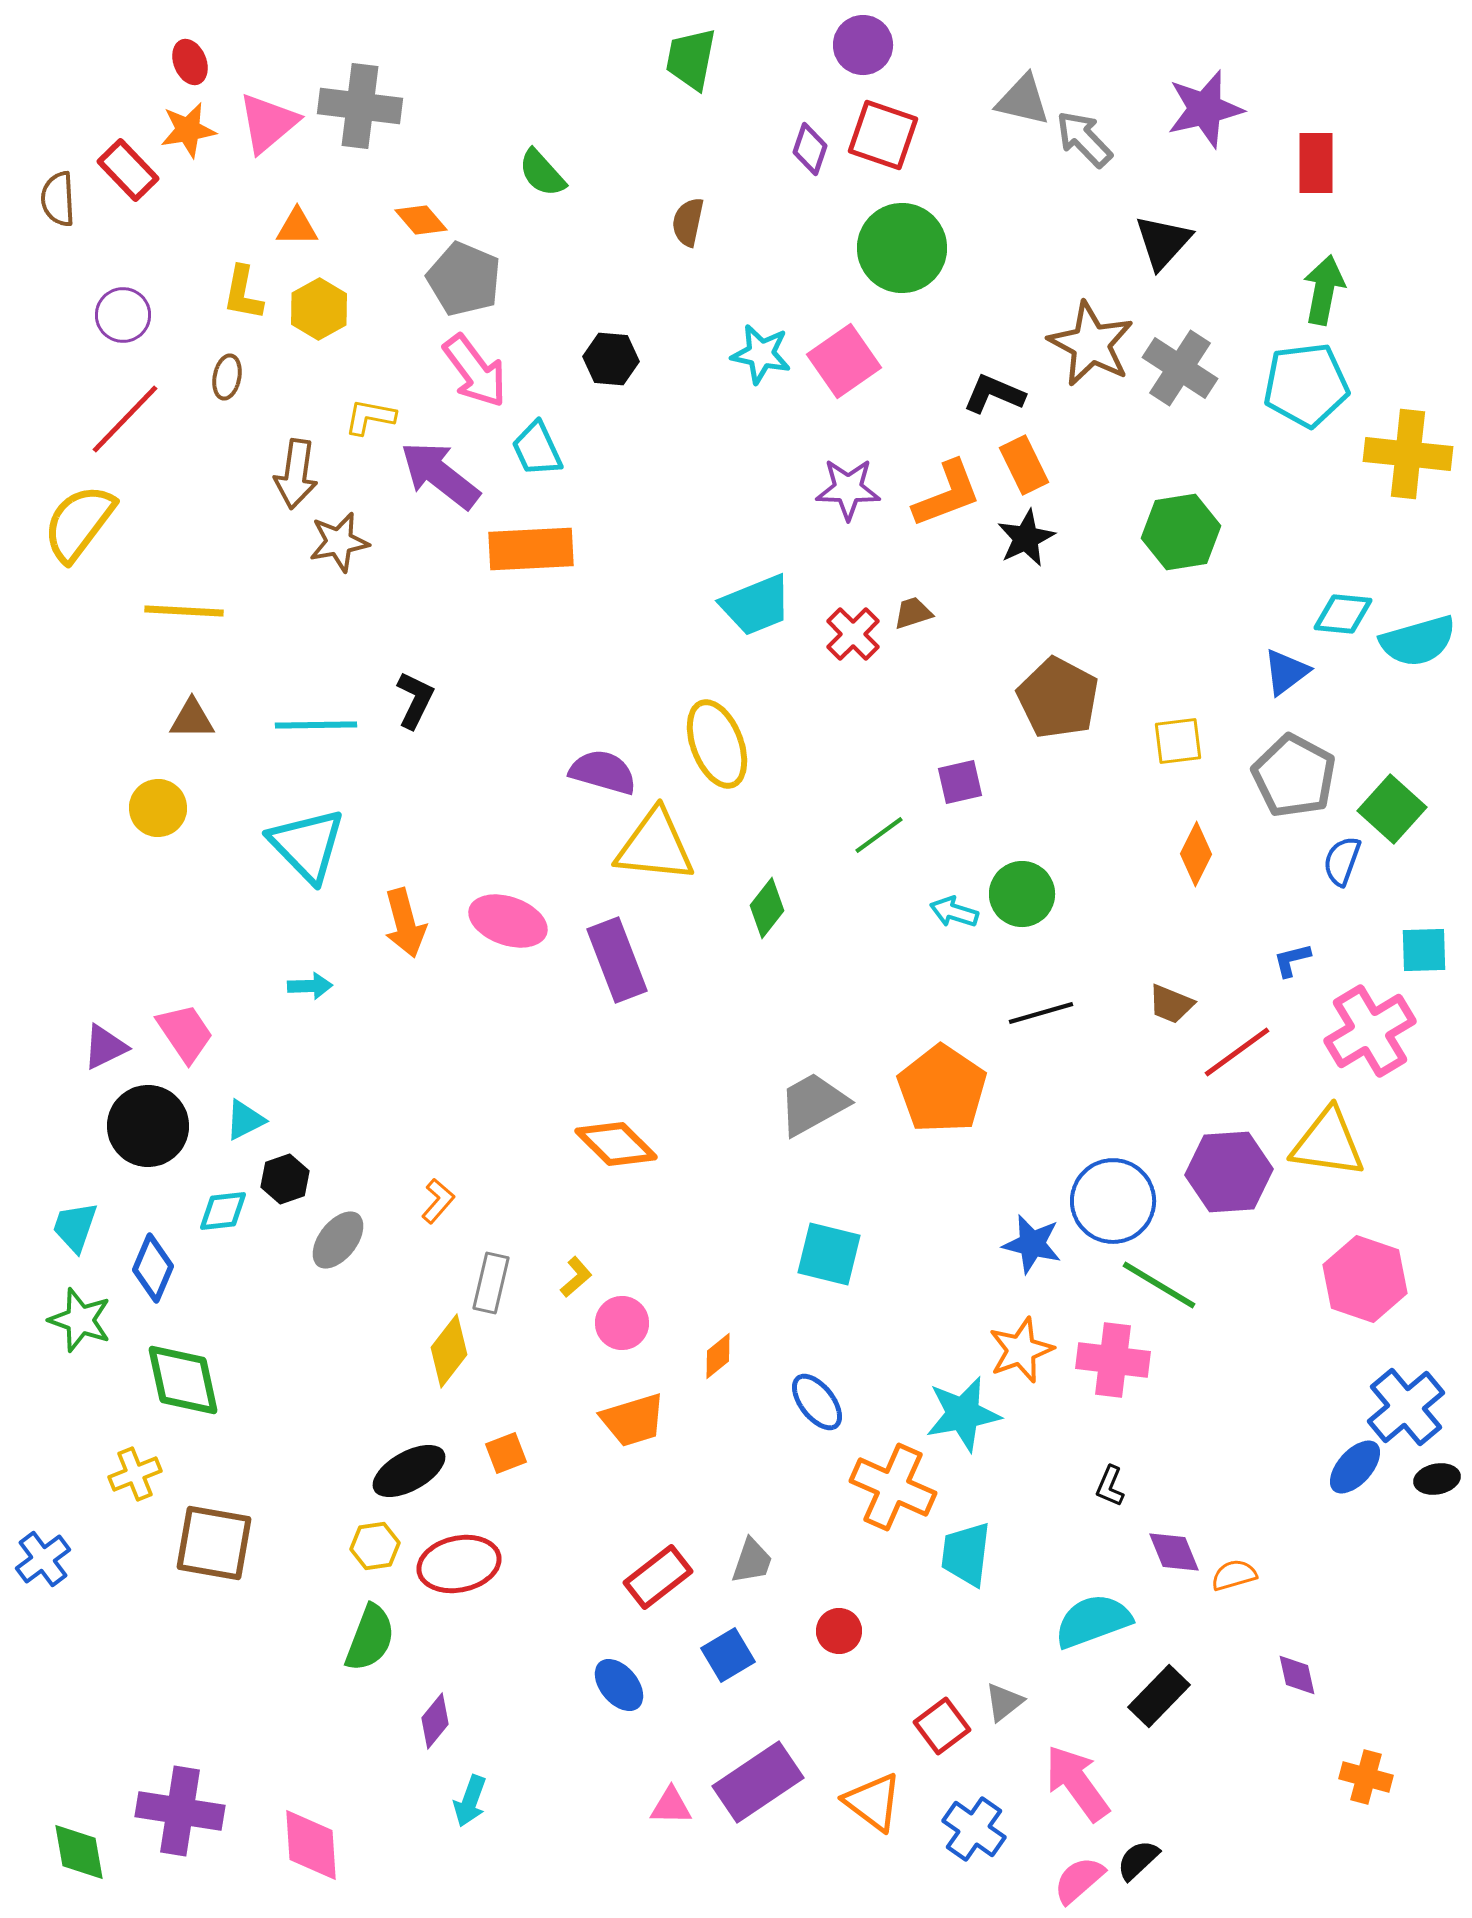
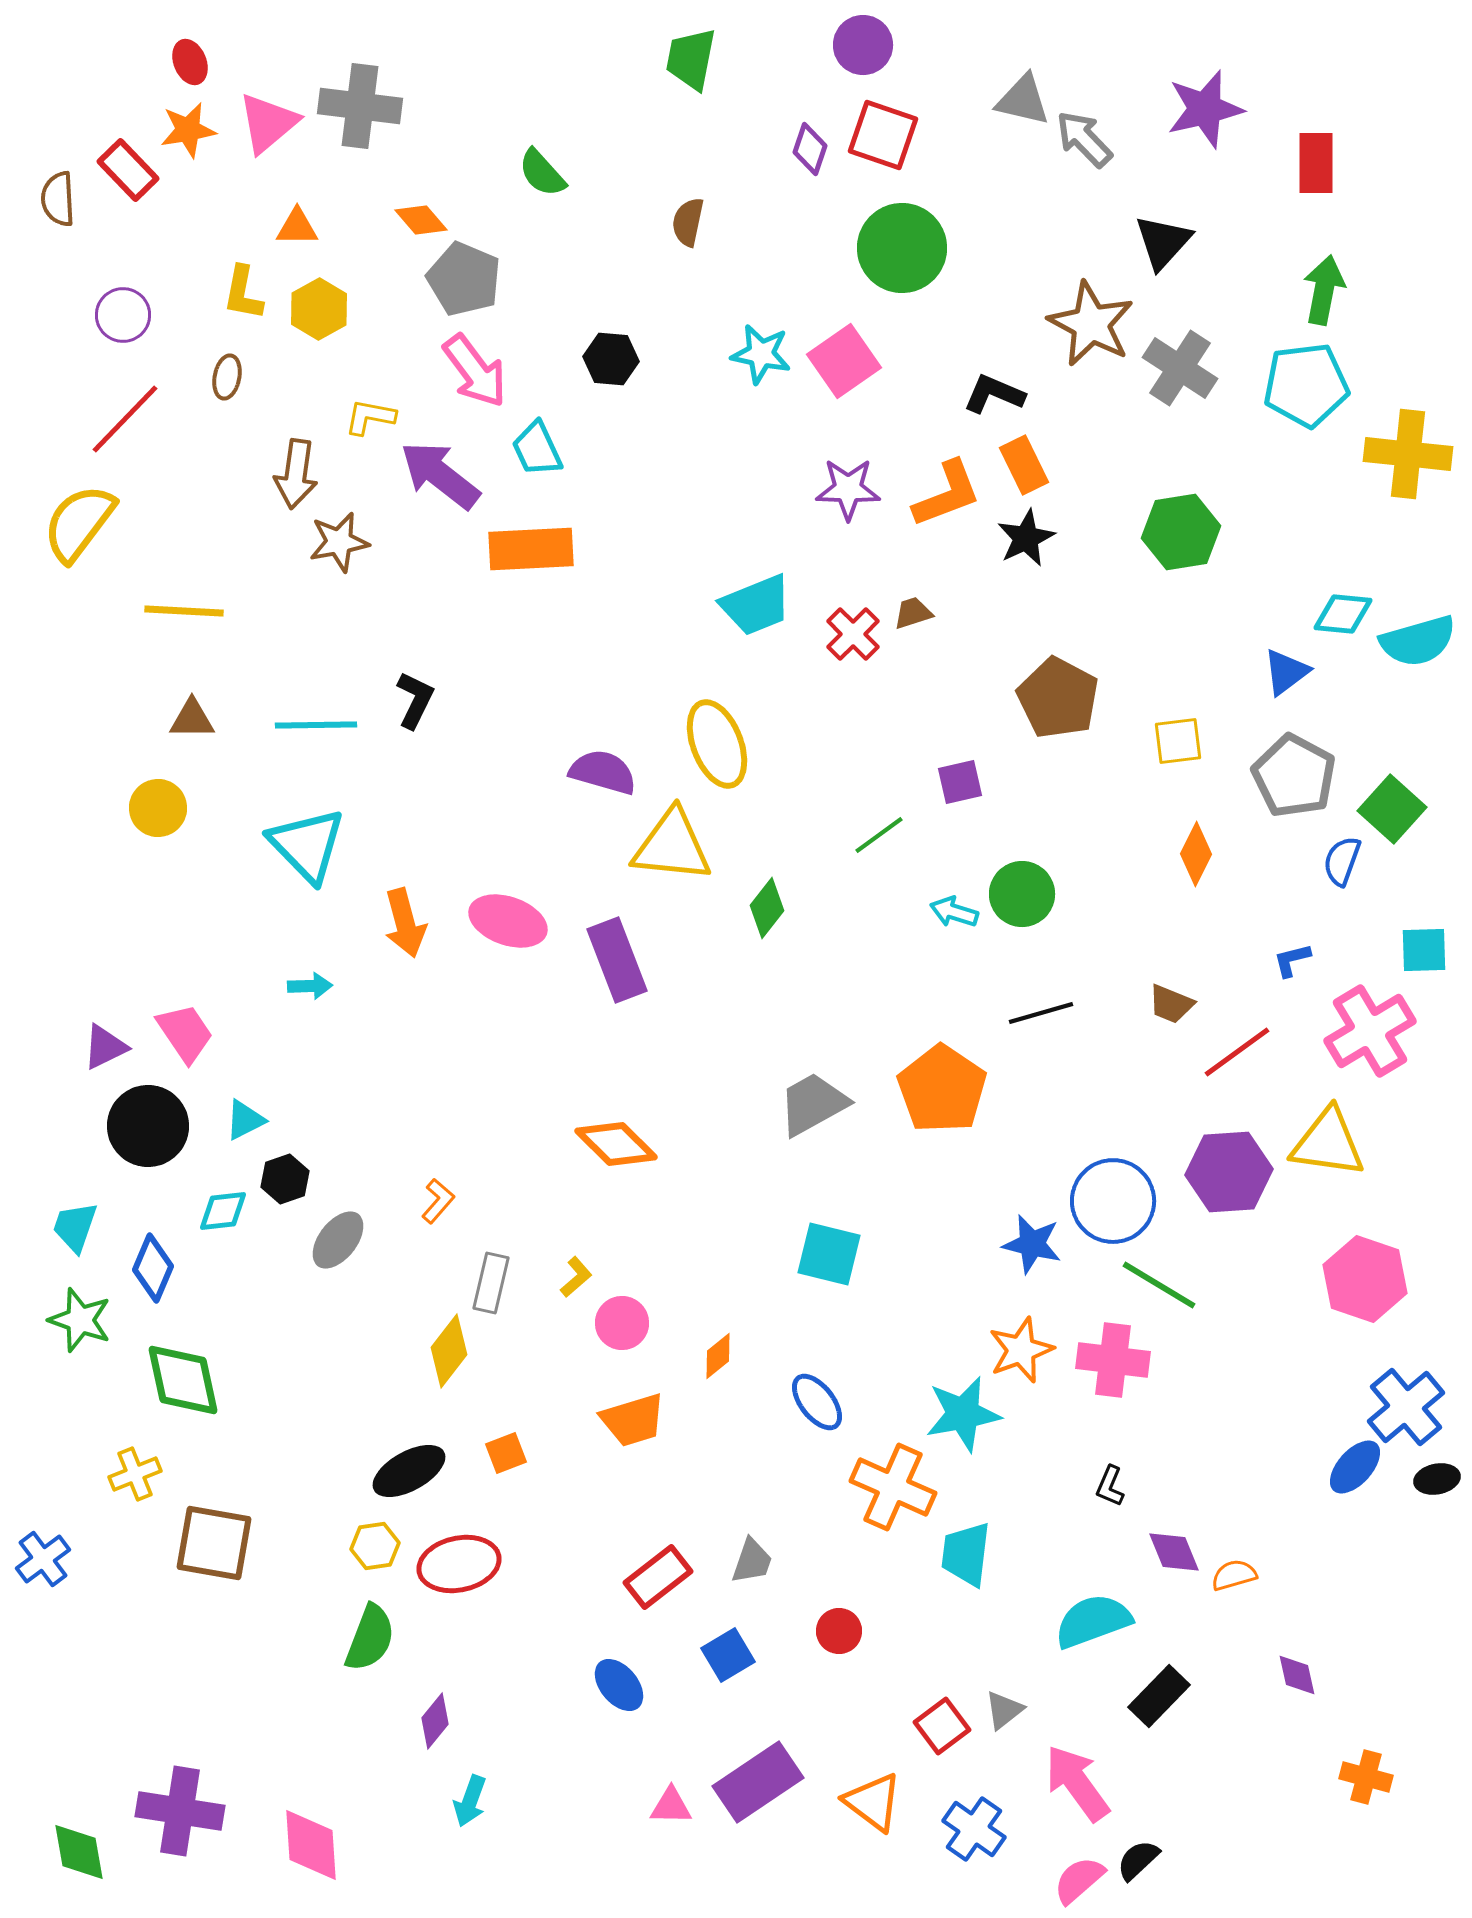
brown star at (1091, 344): moved 20 px up
yellow triangle at (655, 846): moved 17 px right
gray triangle at (1004, 1702): moved 8 px down
